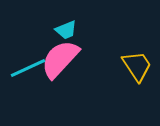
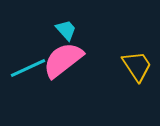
cyan trapezoid: rotated 110 degrees counterclockwise
pink semicircle: moved 3 px right, 1 px down; rotated 9 degrees clockwise
